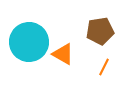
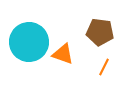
brown pentagon: moved 1 px down; rotated 16 degrees clockwise
orange triangle: rotated 10 degrees counterclockwise
